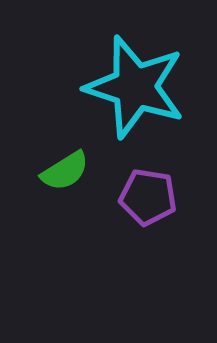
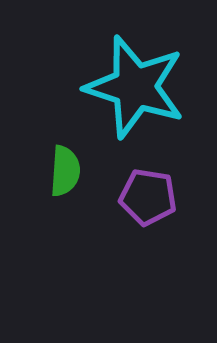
green semicircle: rotated 54 degrees counterclockwise
